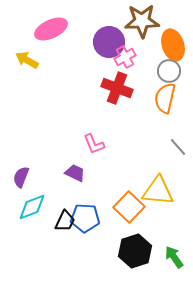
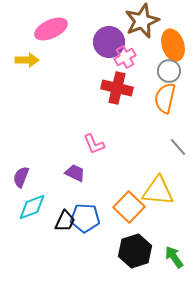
brown star: rotated 20 degrees counterclockwise
yellow arrow: rotated 150 degrees clockwise
red cross: rotated 8 degrees counterclockwise
